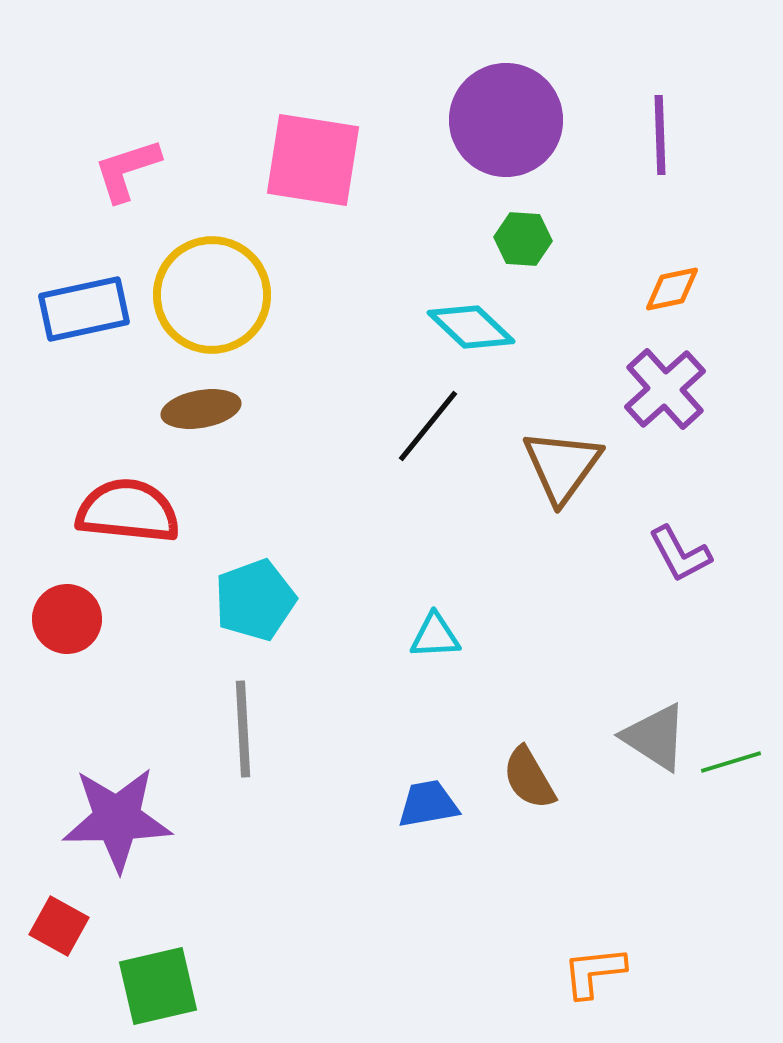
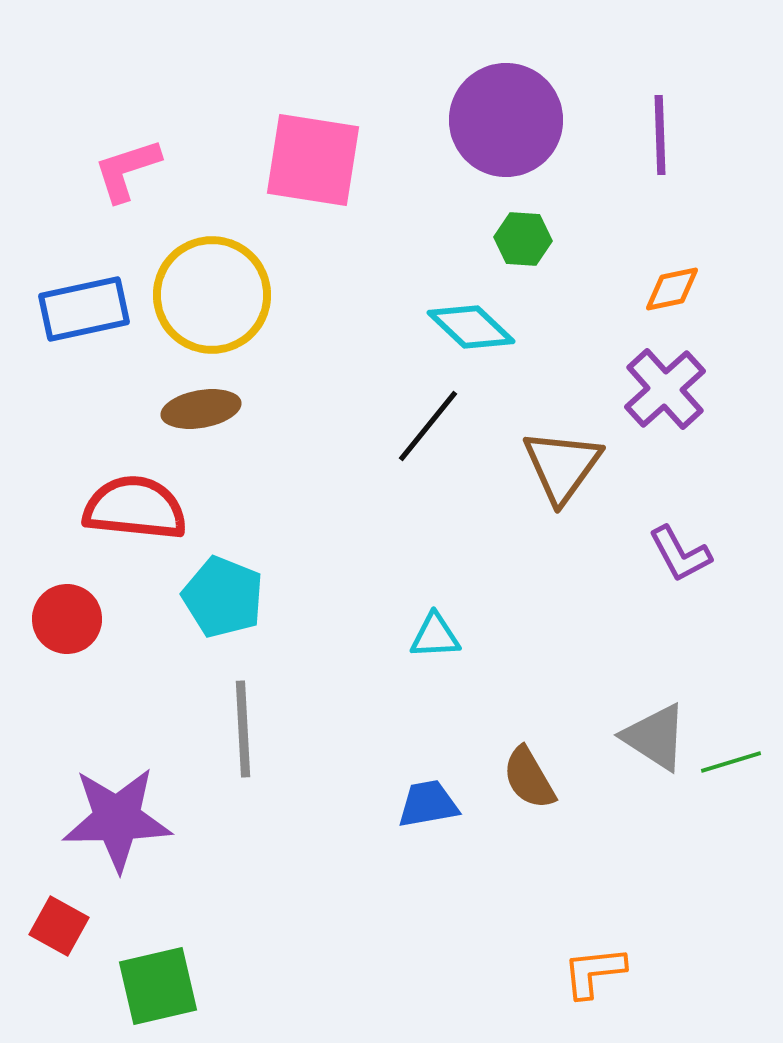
red semicircle: moved 7 px right, 3 px up
cyan pentagon: moved 32 px left, 3 px up; rotated 30 degrees counterclockwise
